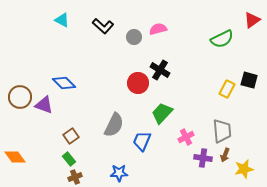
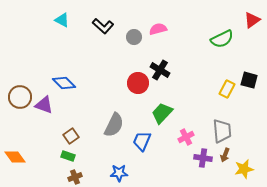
green rectangle: moved 1 px left, 3 px up; rotated 32 degrees counterclockwise
